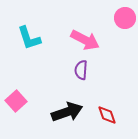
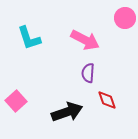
purple semicircle: moved 7 px right, 3 px down
red diamond: moved 15 px up
